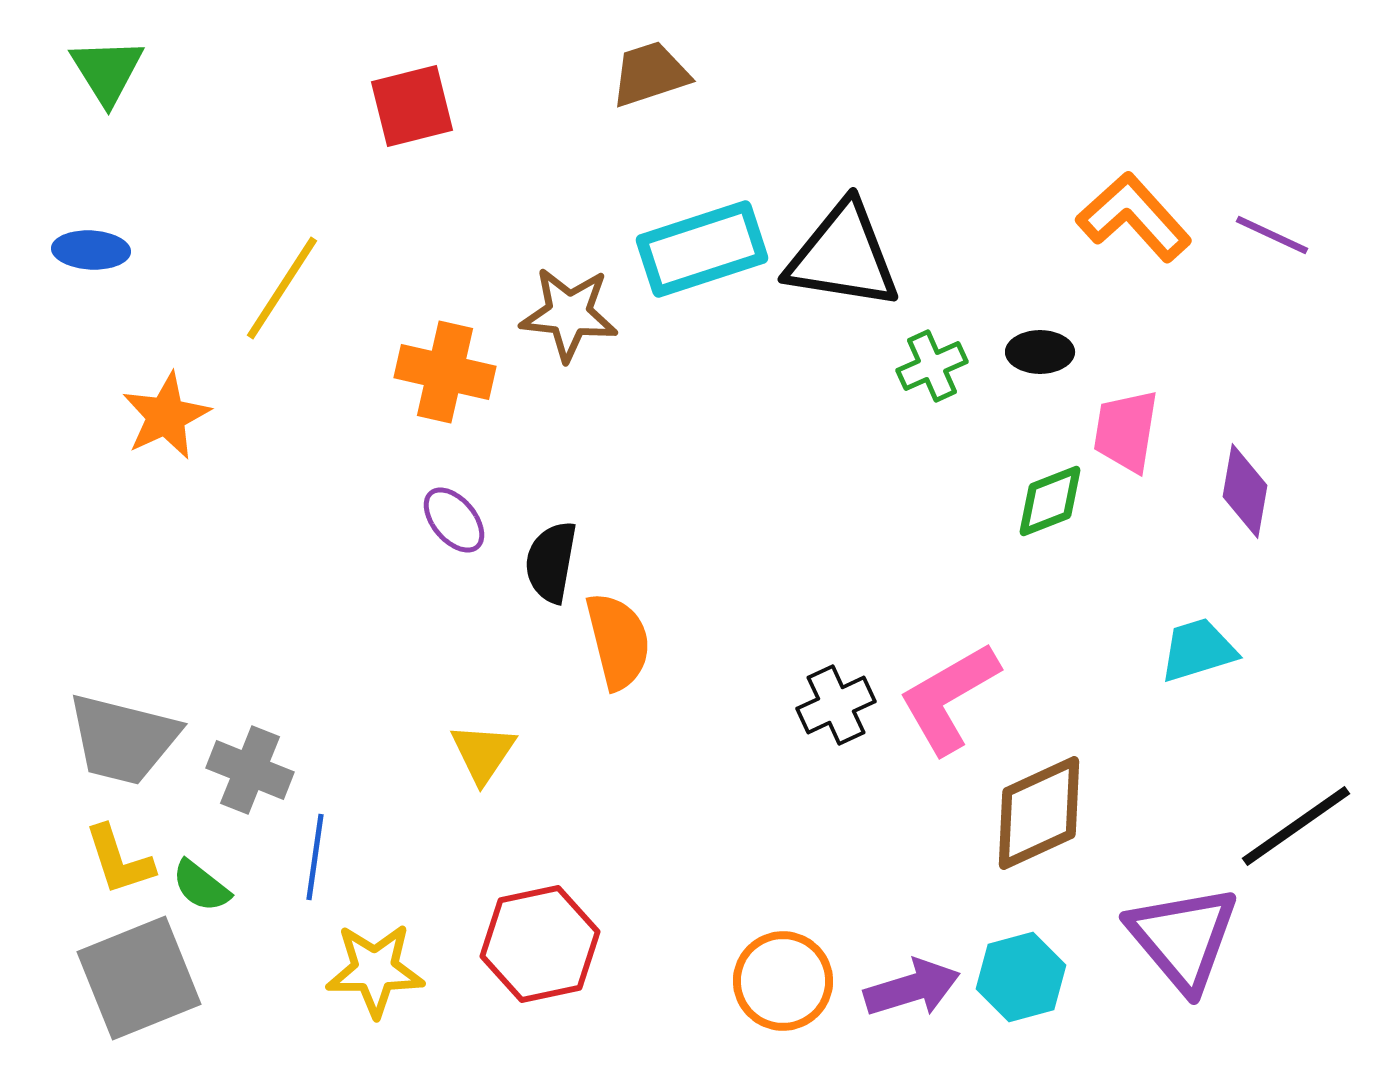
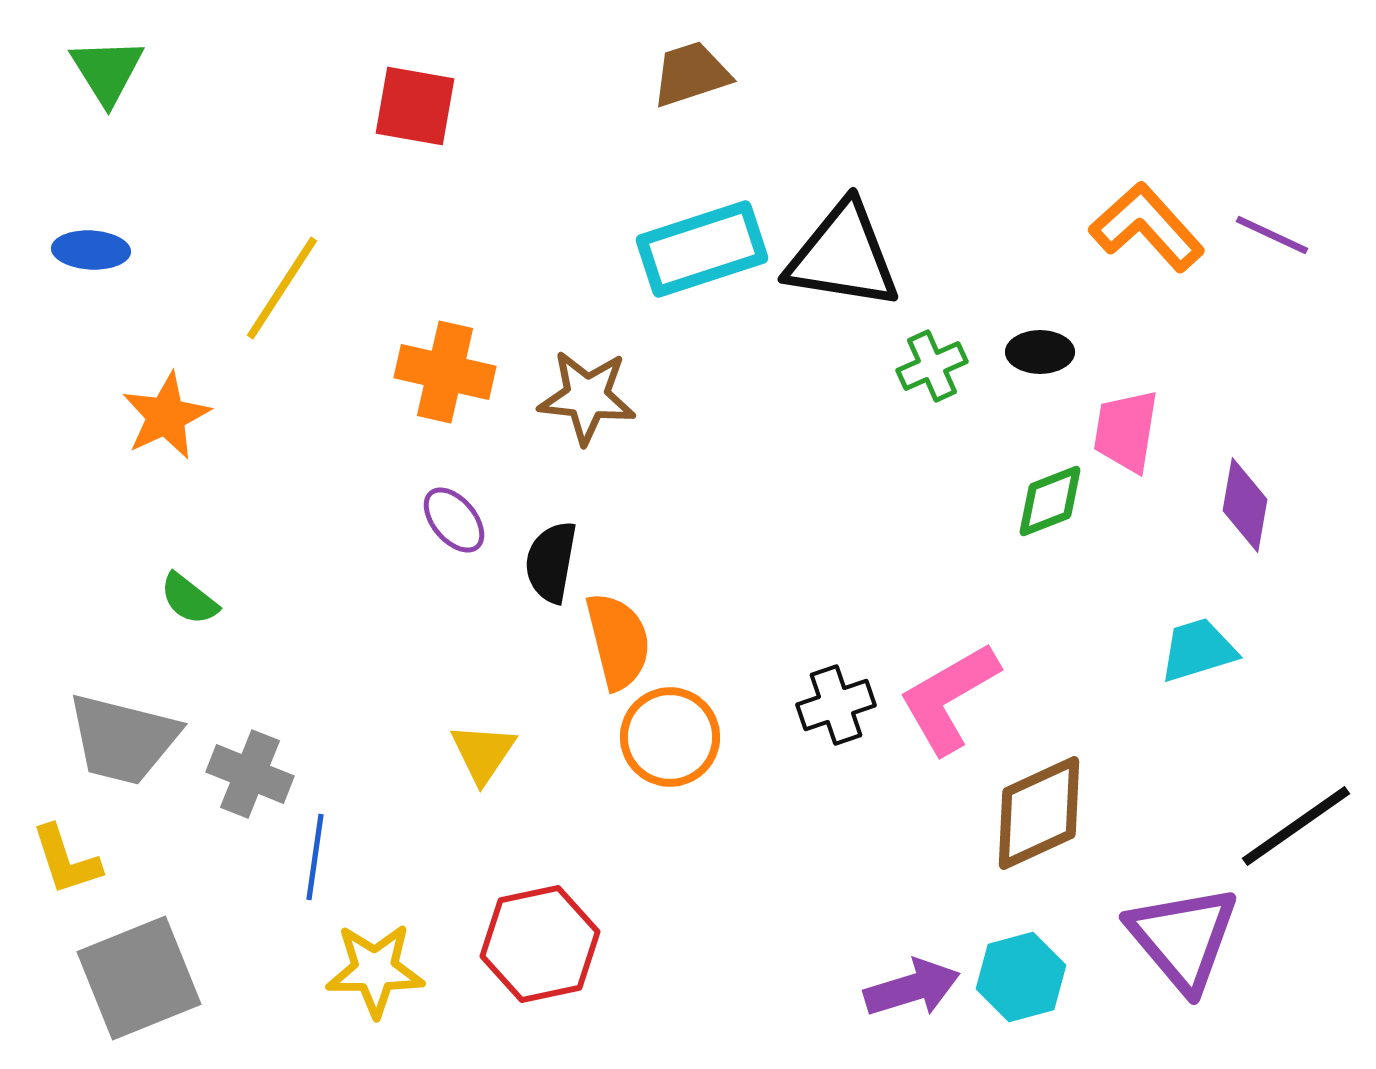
brown trapezoid: moved 41 px right
red square: moved 3 px right; rotated 24 degrees clockwise
orange L-shape: moved 13 px right, 10 px down
brown star: moved 18 px right, 83 px down
purple diamond: moved 14 px down
black cross: rotated 6 degrees clockwise
gray cross: moved 4 px down
yellow L-shape: moved 53 px left
green semicircle: moved 12 px left, 287 px up
orange circle: moved 113 px left, 244 px up
